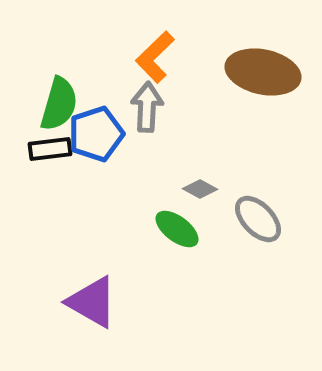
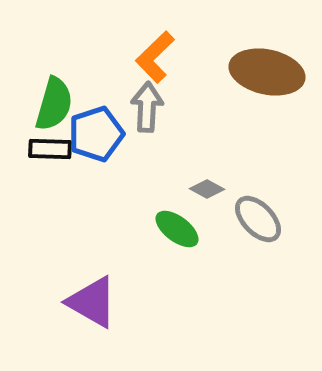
brown ellipse: moved 4 px right
green semicircle: moved 5 px left
black rectangle: rotated 9 degrees clockwise
gray diamond: moved 7 px right
